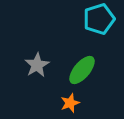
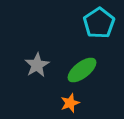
cyan pentagon: moved 4 px down; rotated 16 degrees counterclockwise
green ellipse: rotated 12 degrees clockwise
